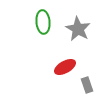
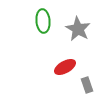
green ellipse: moved 1 px up
